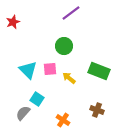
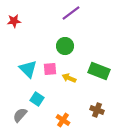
red star: moved 1 px right, 1 px up; rotated 16 degrees clockwise
green circle: moved 1 px right
cyan triangle: moved 1 px up
yellow arrow: rotated 16 degrees counterclockwise
gray semicircle: moved 3 px left, 2 px down
